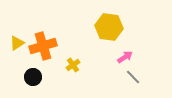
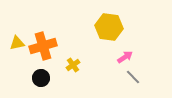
yellow triangle: rotated 21 degrees clockwise
black circle: moved 8 px right, 1 px down
